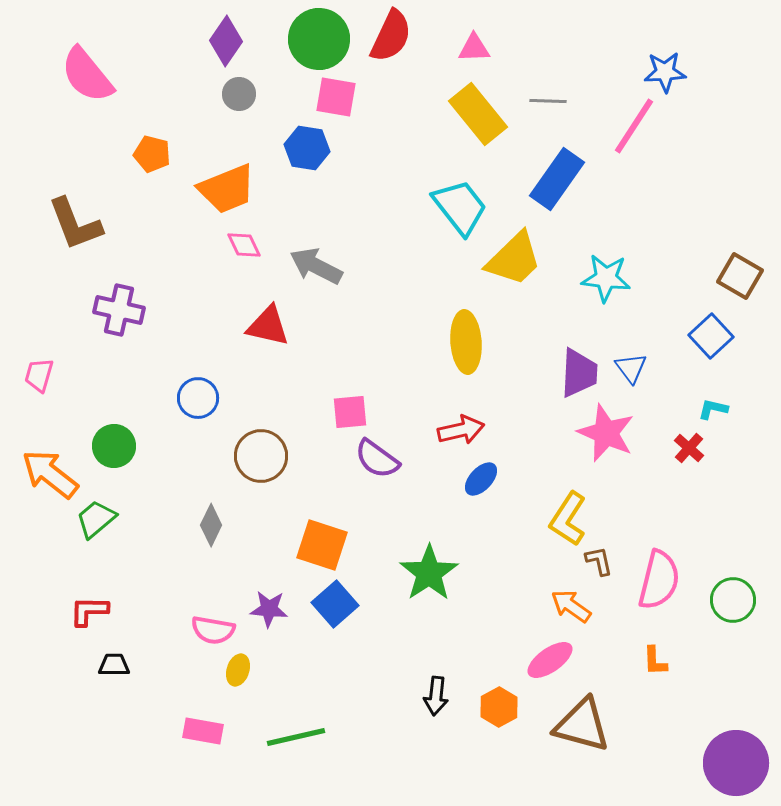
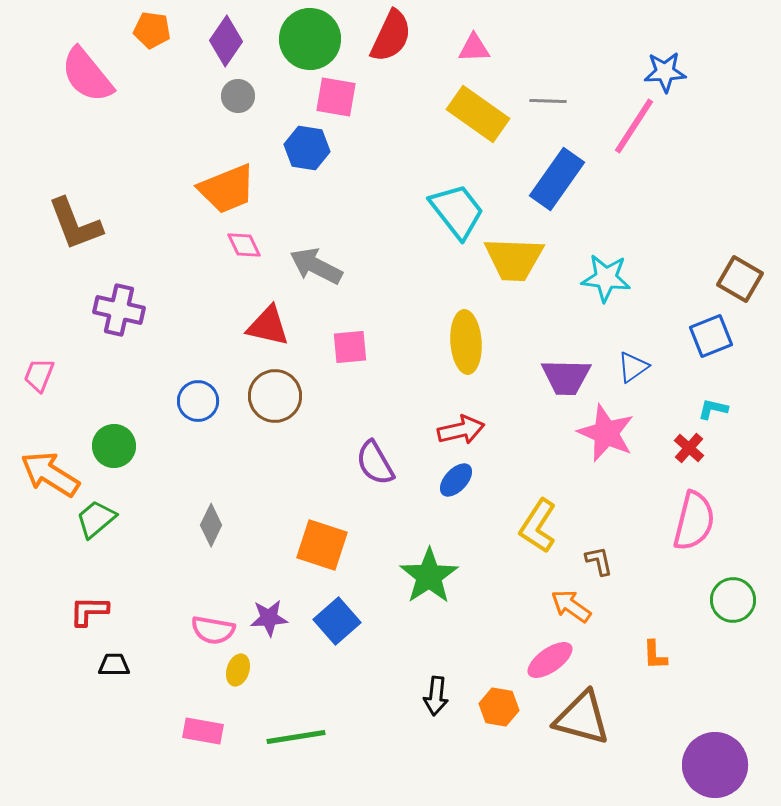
green circle at (319, 39): moved 9 px left
gray circle at (239, 94): moved 1 px left, 2 px down
yellow rectangle at (478, 114): rotated 16 degrees counterclockwise
orange pentagon at (152, 154): moved 124 px up; rotated 6 degrees counterclockwise
cyan trapezoid at (460, 207): moved 3 px left, 4 px down
yellow trapezoid at (514, 259): rotated 46 degrees clockwise
brown square at (740, 276): moved 3 px down
blue square at (711, 336): rotated 21 degrees clockwise
blue triangle at (631, 368): moved 2 px right, 1 px up; rotated 32 degrees clockwise
purple trapezoid at (579, 373): moved 13 px left, 4 px down; rotated 88 degrees clockwise
pink trapezoid at (39, 375): rotated 6 degrees clockwise
blue circle at (198, 398): moved 3 px down
pink square at (350, 412): moved 65 px up
brown circle at (261, 456): moved 14 px right, 60 px up
purple semicircle at (377, 459): moved 2 px left, 4 px down; rotated 24 degrees clockwise
orange arrow at (50, 474): rotated 6 degrees counterclockwise
blue ellipse at (481, 479): moved 25 px left, 1 px down
yellow L-shape at (568, 519): moved 30 px left, 7 px down
green star at (429, 573): moved 3 px down
pink semicircle at (659, 580): moved 35 px right, 59 px up
blue square at (335, 604): moved 2 px right, 17 px down
purple star at (269, 609): moved 9 px down; rotated 9 degrees counterclockwise
orange L-shape at (655, 661): moved 6 px up
orange hexagon at (499, 707): rotated 21 degrees counterclockwise
brown triangle at (582, 725): moved 7 px up
green line at (296, 737): rotated 4 degrees clockwise
purple circle at (736, 763): moved 21 px left, 2 px down
